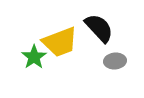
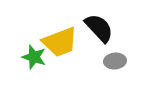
green star: rotated 20 degrees counterclockwise
